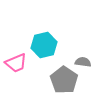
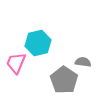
cyan hexagon: moved 6 px left, 2 px up
pink trapezoid: rotated 135 degrees clockwise
